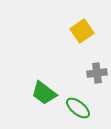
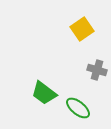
yellow square: moved 2 px up
gray cross: moved 3 px up; rotated 24 degrees clockwise
